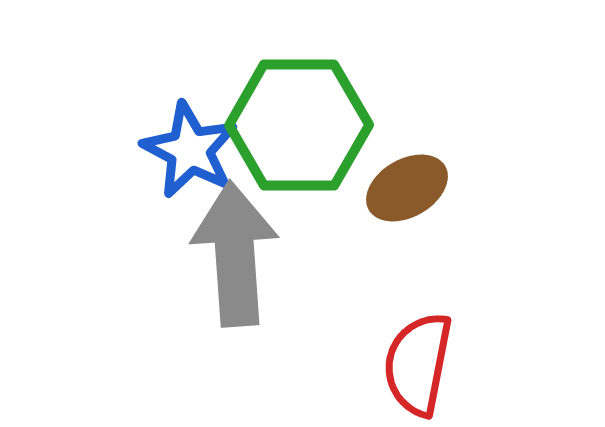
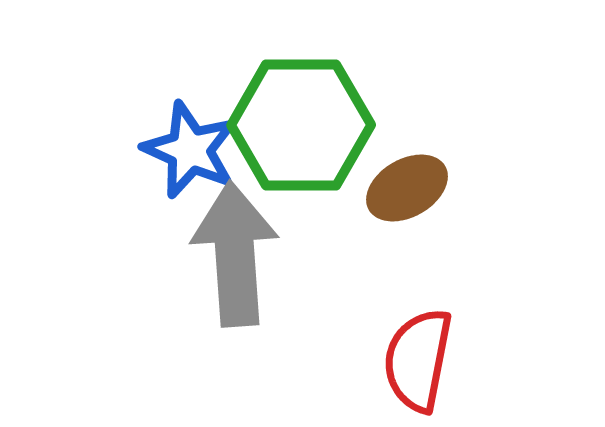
green hexagon: moved 2 px right
blue star: rotated 4 degrees counterclockwise
red semicircle: moved 4 px up
